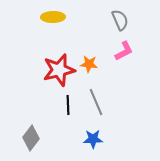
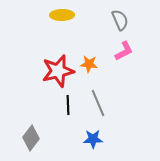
yellow ellipse: moved 9 px right, 2 px up
red star: moved 1 px left, 1 px down
gray line: moved 2 px right, 1 px down
